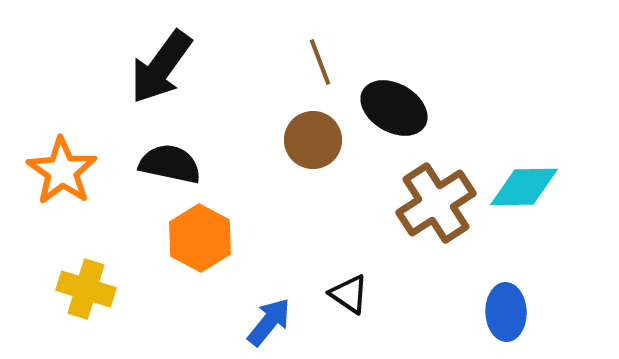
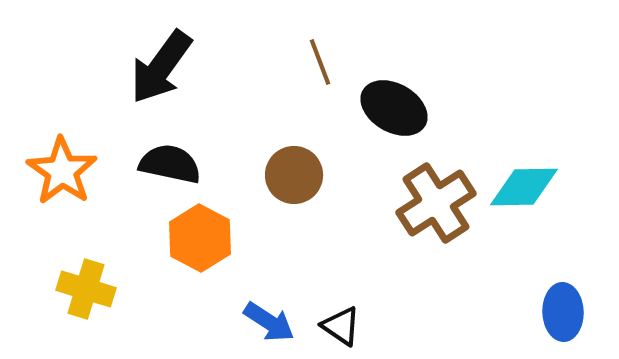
brown circle: moved 19 px left, 35 px down
black triangle: moved 8 px left, 32 px down
blue ellipse: moved 57 px right
blue arrow: rotated 84 degrees clockwise
